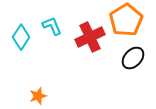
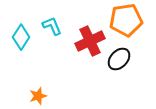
orange pentagon: rotated 24 degrees clockwise
red cross: moved 4 px down
black ellipse: moved 14 px left, 1 px down
